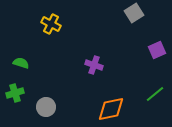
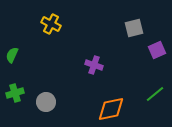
gray square: moved 15 px down; rotated 18 degrees clockwise
green semicircle: moved 9 px left, 8 px up; rotated 84 degrees counterclockwise
gray circle: moved 5 px up
